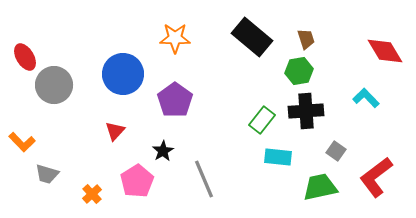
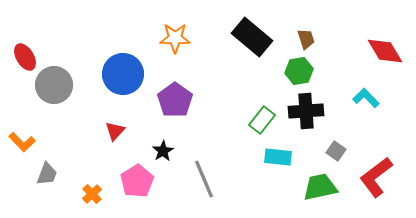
gray trapezoid: rotated 85 degrees counterclockwise
